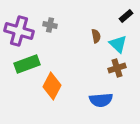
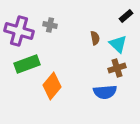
brown semicircle: moved 1 px left, 2 px down
orange diamond: rotated 12 degrees clockwise
blue semicircle: moved 4 px right, 8 px up
